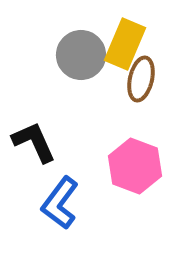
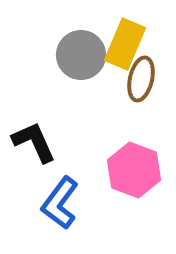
pink hexagon: moved 1 px left, 4 px down
